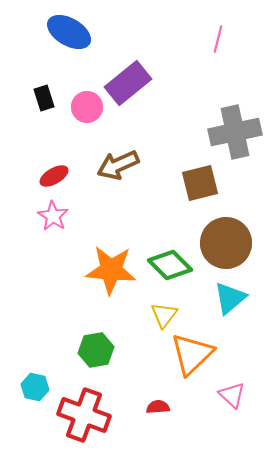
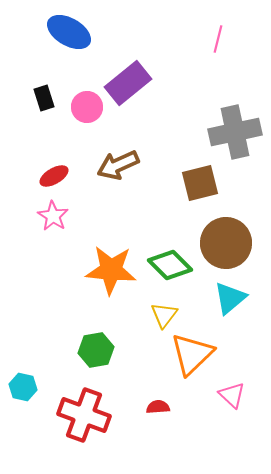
cyan hexagon: moved 12 px left
